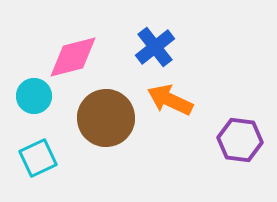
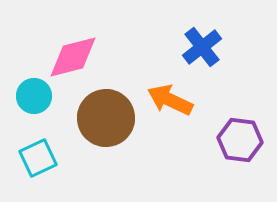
blue cross: moved 47 px right
